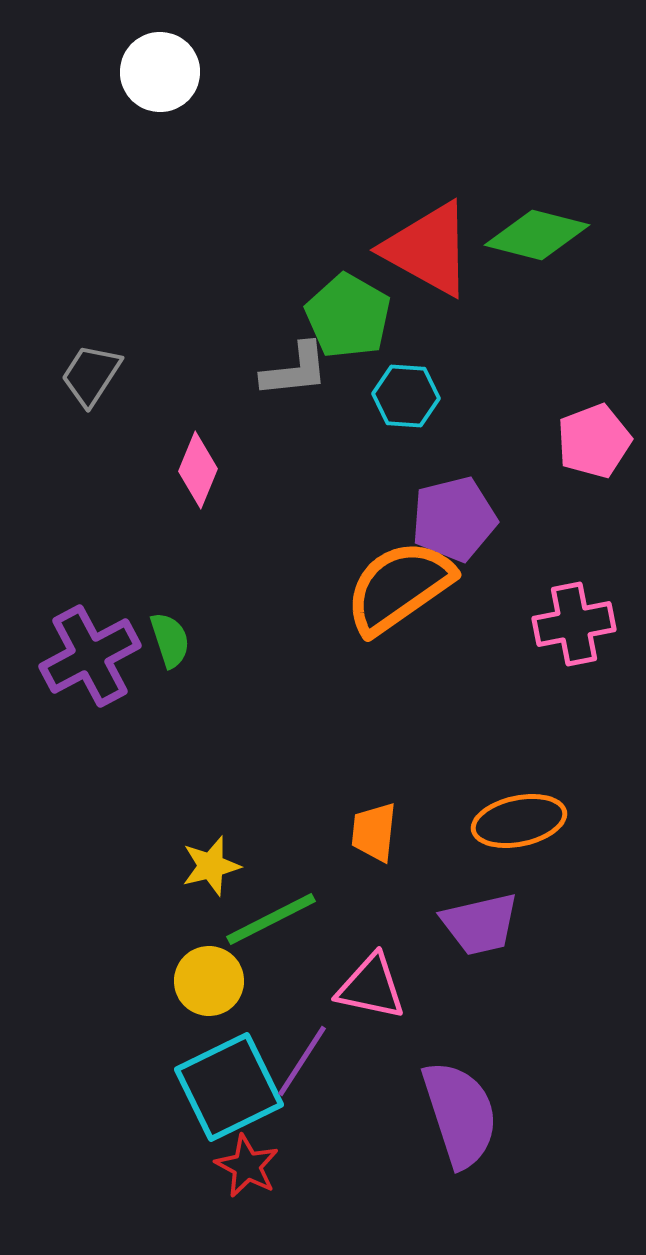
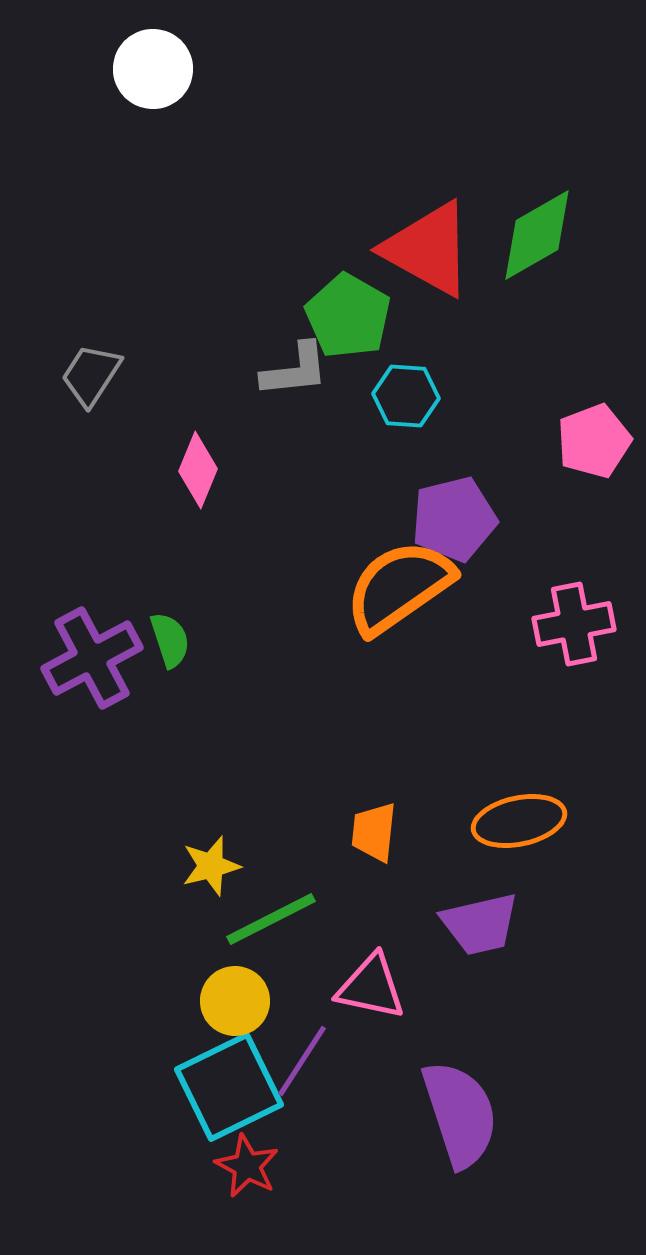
white circle: moved 7 px left, 3 px up
green diamond: rotated 44 degrees counterclockwise
purple cross: moved 2 px right, 2 px down
yellow circle: moved 26 px right, 20 px down
